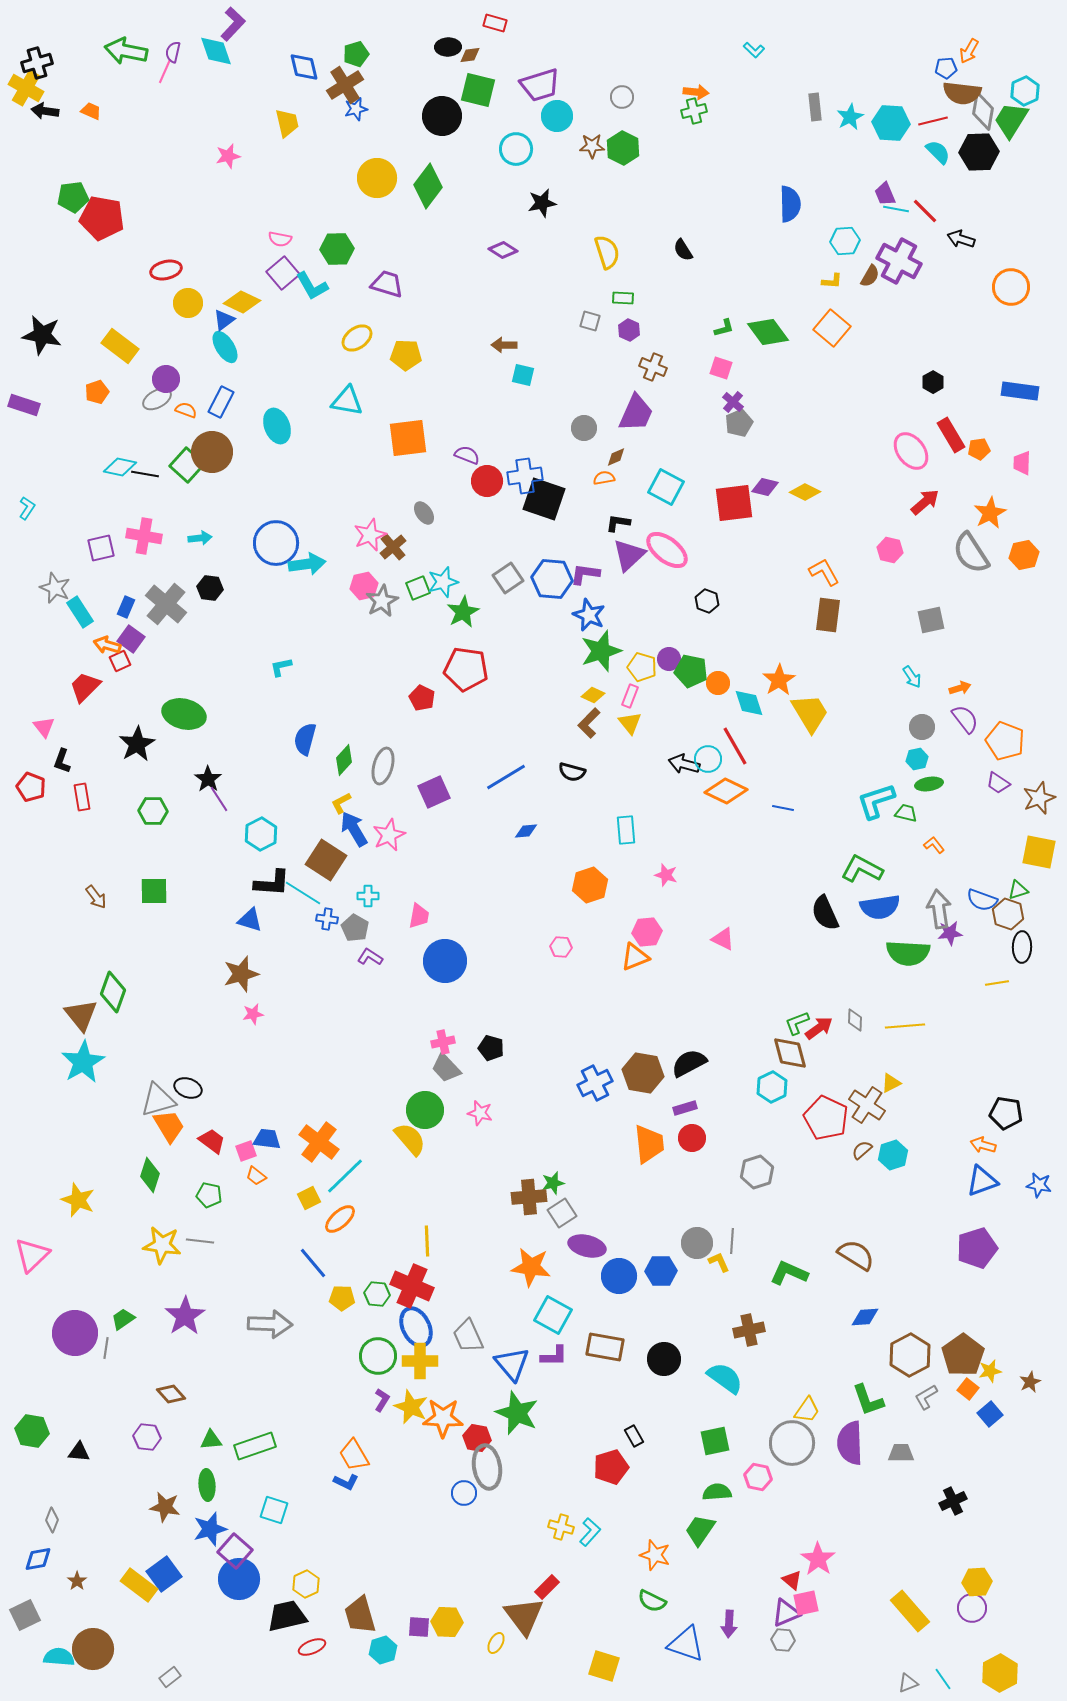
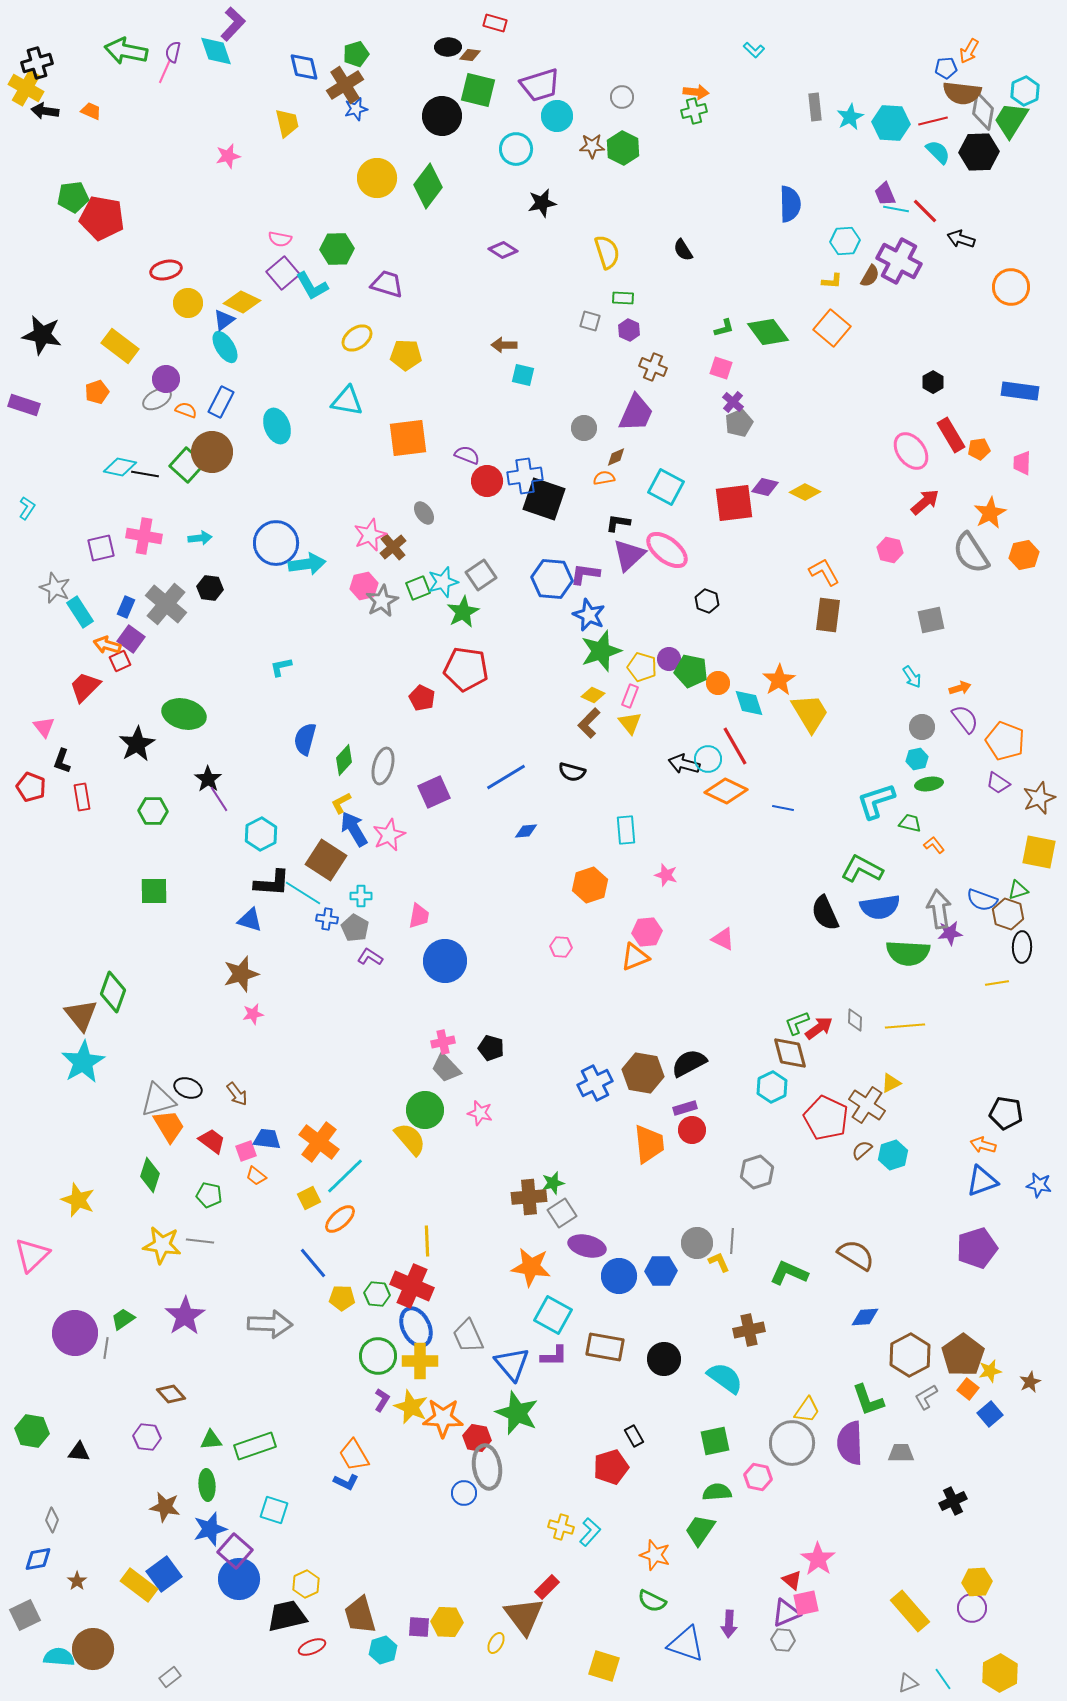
brown diamond at (470, 55): rotated 15 degrees clockwise
gray square at (508, 578): moved 27 px left, 3 px up
green trapezoid at (906, 813): moved 4 px right, 10 px down
cyan cross at (368, 896): moved 7 px left
brown arrow at (96, 897): moved 141 px right, 197 px down
red circle at (692, 1138): moved 8 px up
